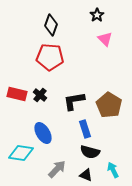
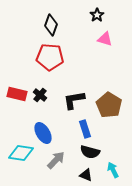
pink triangle: rotated 28 degrees counterclockwise
black L-shape: moved 1 px up
gray arrow: moved 1 px left, 9 px up
